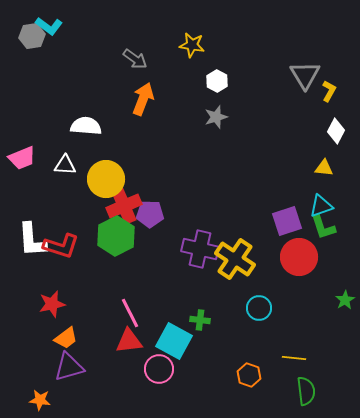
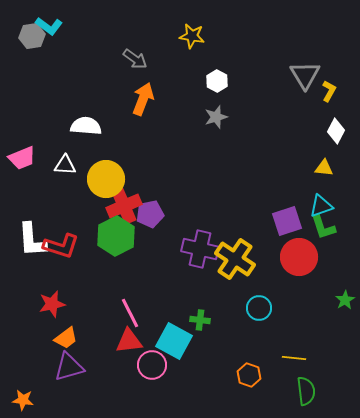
yellow star: moved 9 px up
purple pentagon: rotated 12 degrees counterclockwise
pink circle: moved 7 px left, 4 px up
orange star: moved 17 px left
